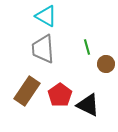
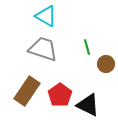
gray trapezoid: rotated 112 degrees clockwise
